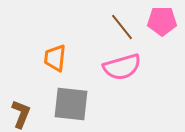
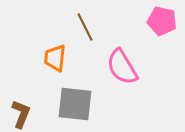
pink pentagon: rotated 12 degrees clockwise
brown line: moved 37 px left; rotated 12 degrees clockwise
pink semicircle: rotated 75 degrees clockwise
gray square: moved 4 px right
